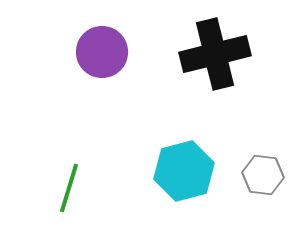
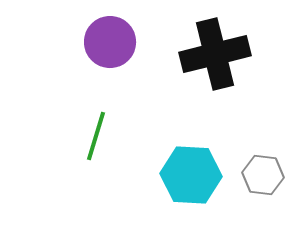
purple circle: moved 8 px right, 10 px up
cyan hexagon: moved 7 px right, 4 px down; rotated 18 degrees clockwise
green line: moved 27 px right, 52 px up
